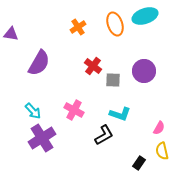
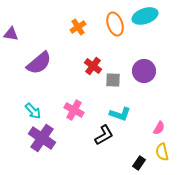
purple semicircle: rotated 20 degrees clockwise
purple cross: rotated 24 degrees counterclockwise
yellow semicircle: moved 1 px down
